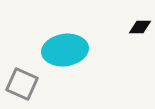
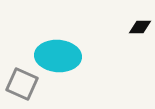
cyan ellipse: moved 7 px left, 6 px down; rotated 12 degrees clockwise
